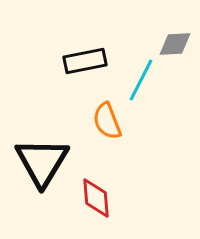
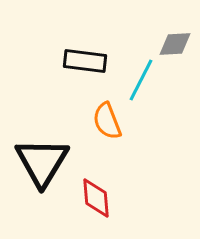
black rectangle: rotated 18 degrees clockwise
